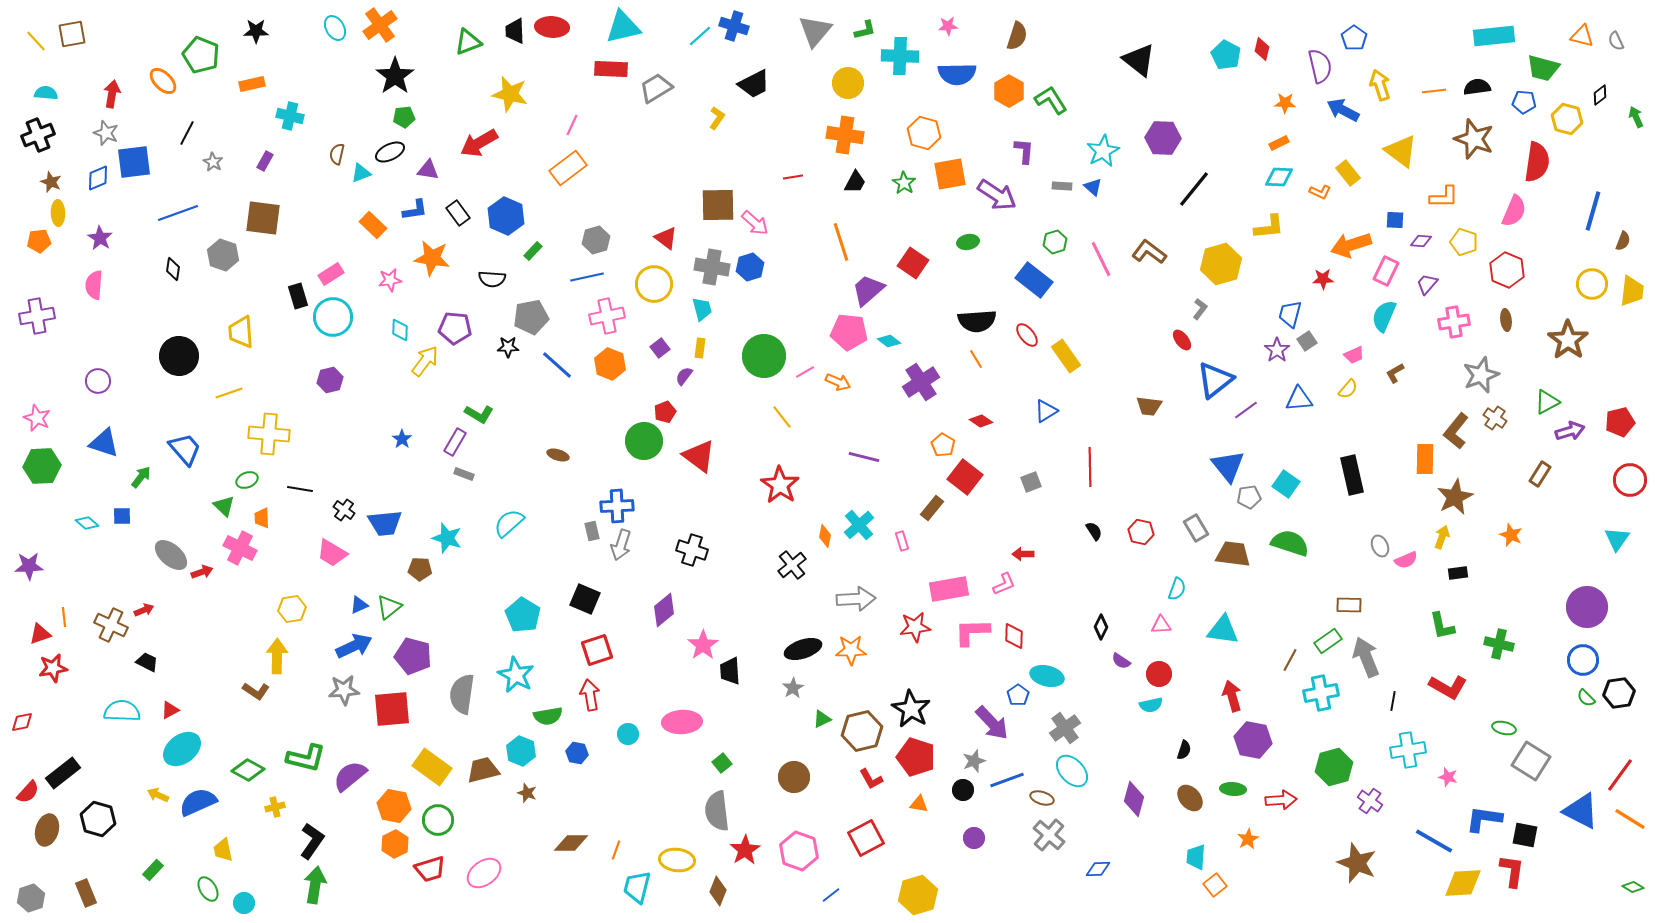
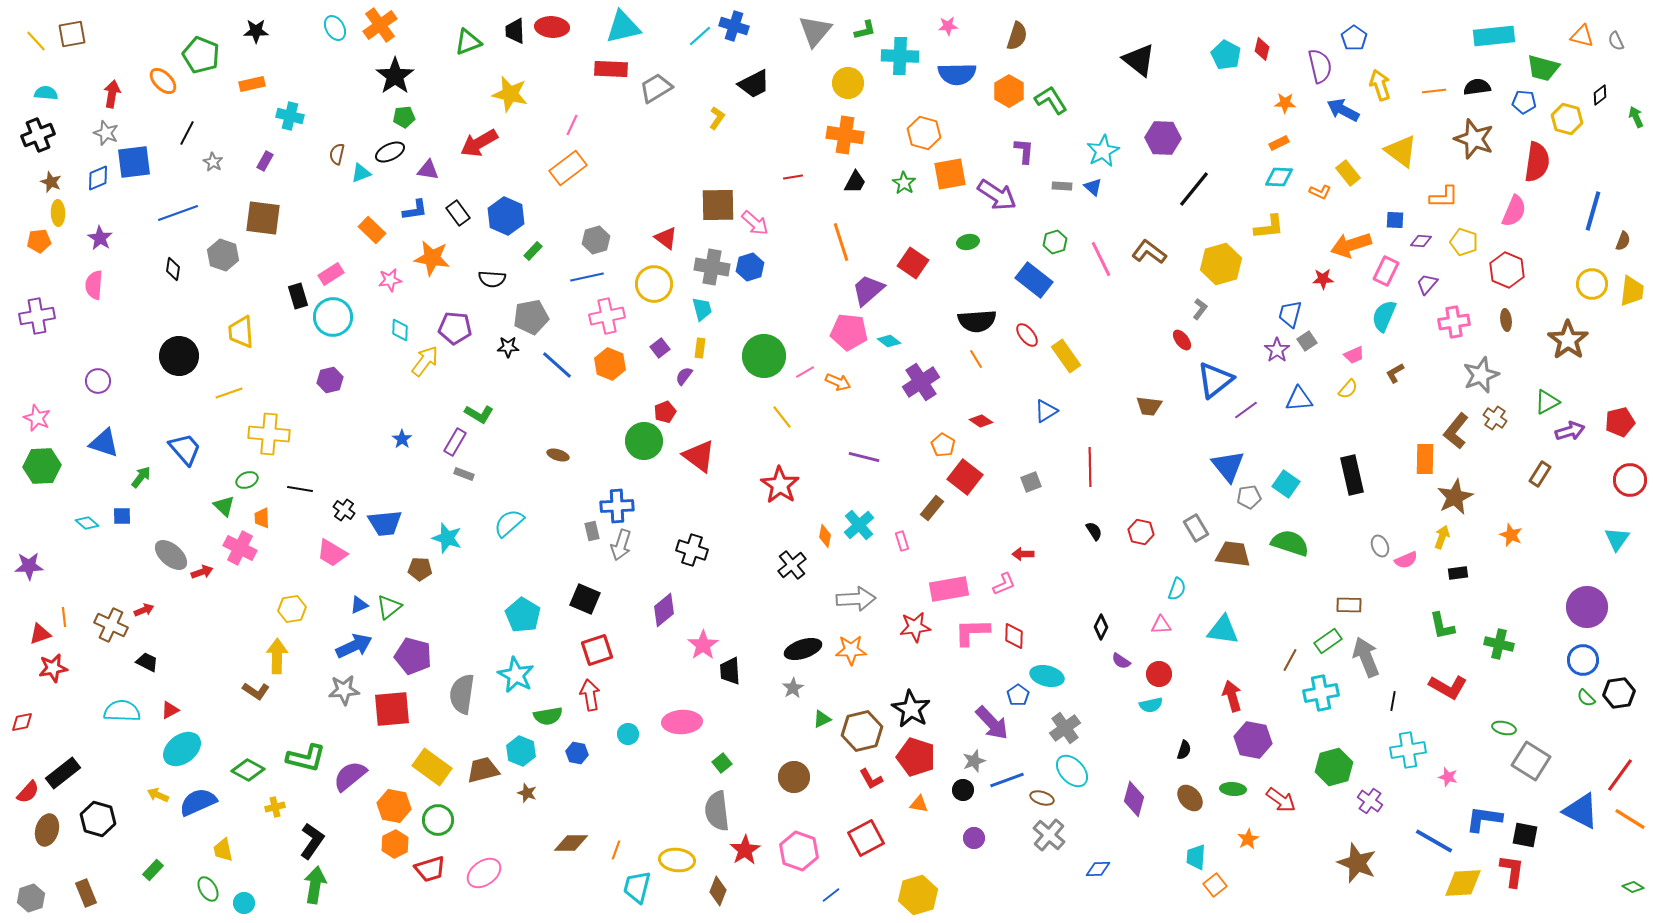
orange rectangle at (373, 225): moved 1 px left, 5 px down
red arrow at (1281, 800): rotated 40 degrees clockwise
